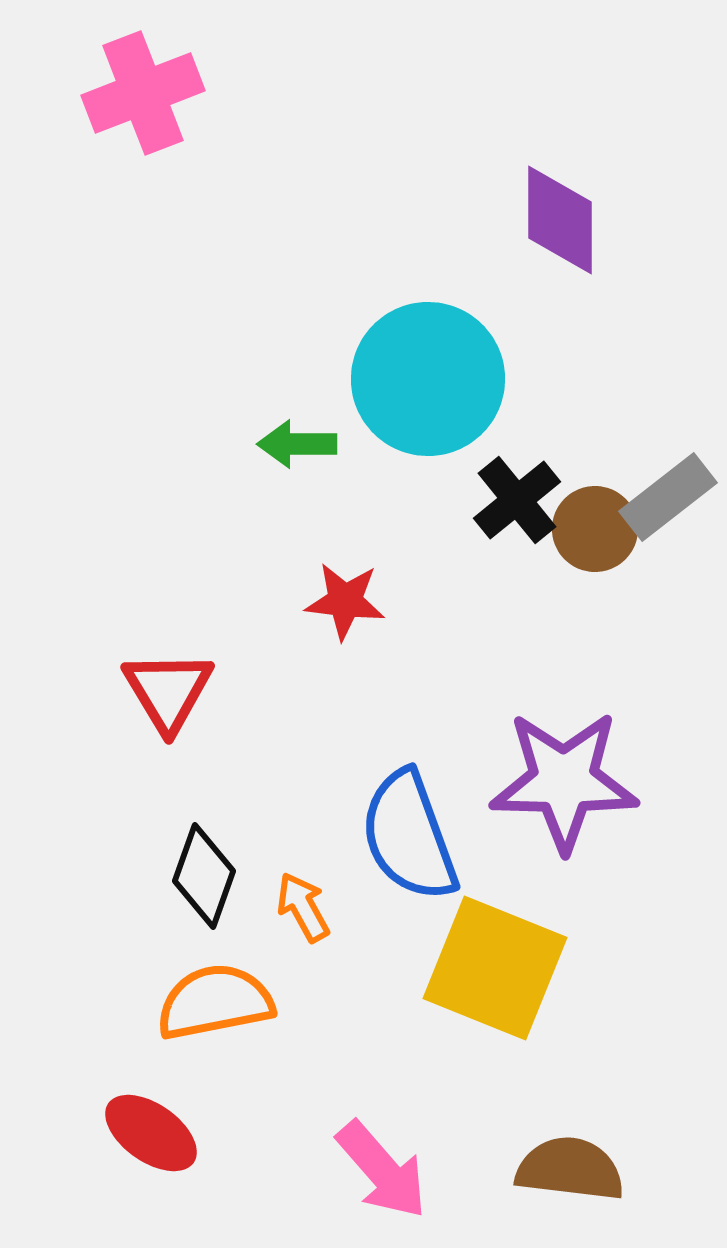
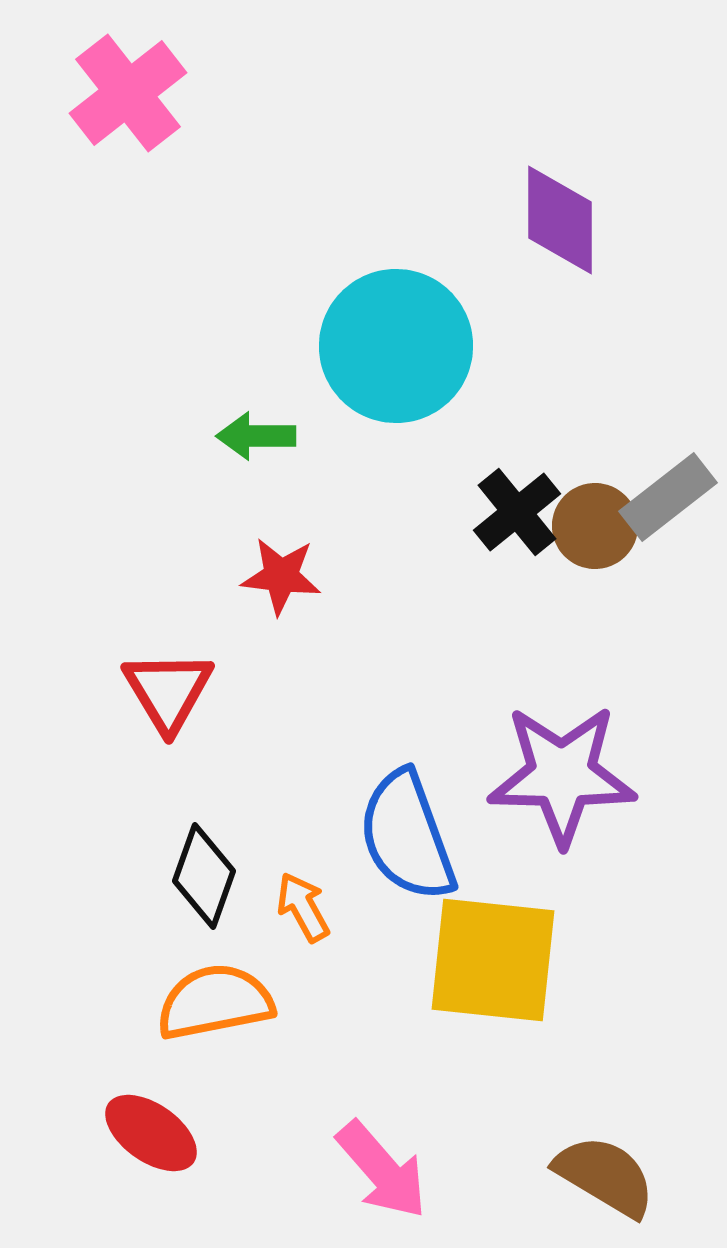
pink cross: moved 15 px left; rotated 17 degrees counterclockwise
cyan circle: moved 32 px left, 33 px up
green arrow: moved 41 px left, 8 px up
black cross: moved 12 px down
brown circle: moved 3 px up
red star: moved 64 px left, 25 px up
purple star: moved 2 px left, 6 px up
blue semicircle: moved 2 px left
yellow square: moved 2 px left, 8 px up; rotated 16 degrees counterclockwise
brown semicircle: moved 35 px right, 7 px down; rotated 24 degrees clockwise
